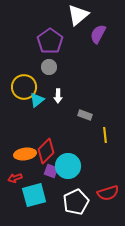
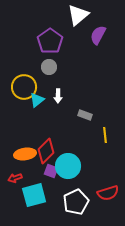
purple semicircle: moved 1 px down
